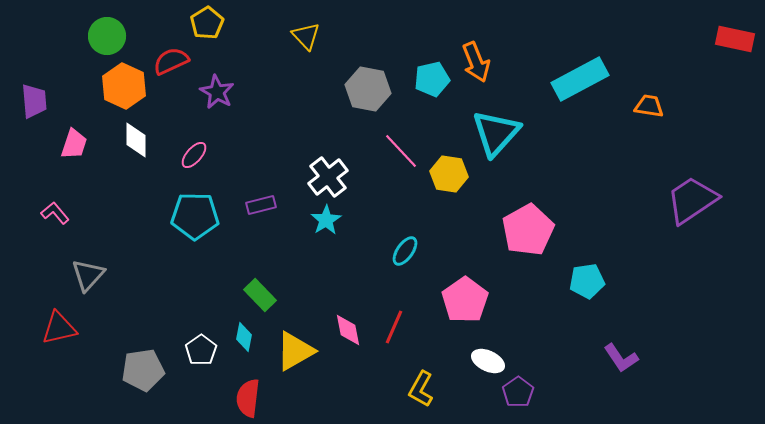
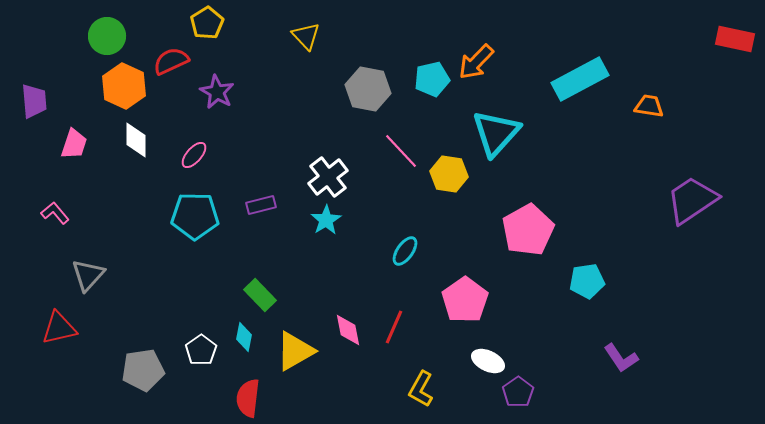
orange arrow at (476, 62): rotated 66 degrees clockwise
